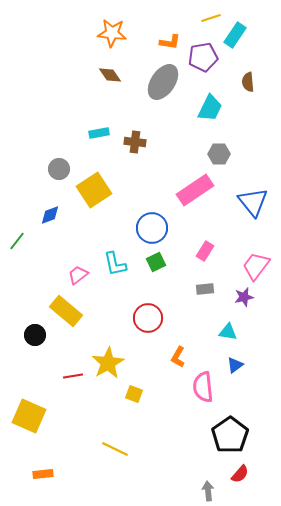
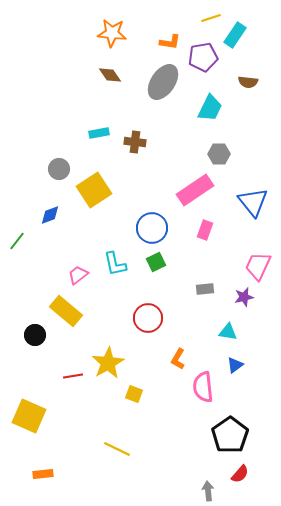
brown semicircle at (248, 82): rotated 78 degrees counterclockwise
pink rectangle at (205, 251): moved 21 px up; rotated 12 degrees counterclockwise
pink trapezoid at (256, 266): moved 2 px right; rotated 12 degrees counterclockwise
orange L-shape at (178, 357): moved 2 px down
yellow line at (115, 449): moved 2 px right
